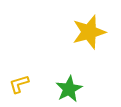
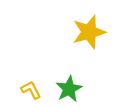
yellow L-shape: moved 12 px right, 6 px down; rotated 80 degrees clockwise
